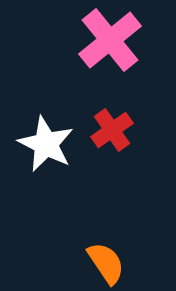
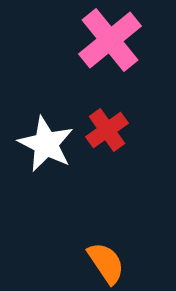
red cross: moved 5 px left
